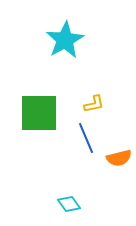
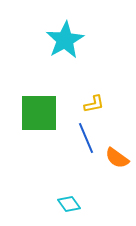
orange semicircle: moved 2 px left; rotated 50 degrees clockwise
